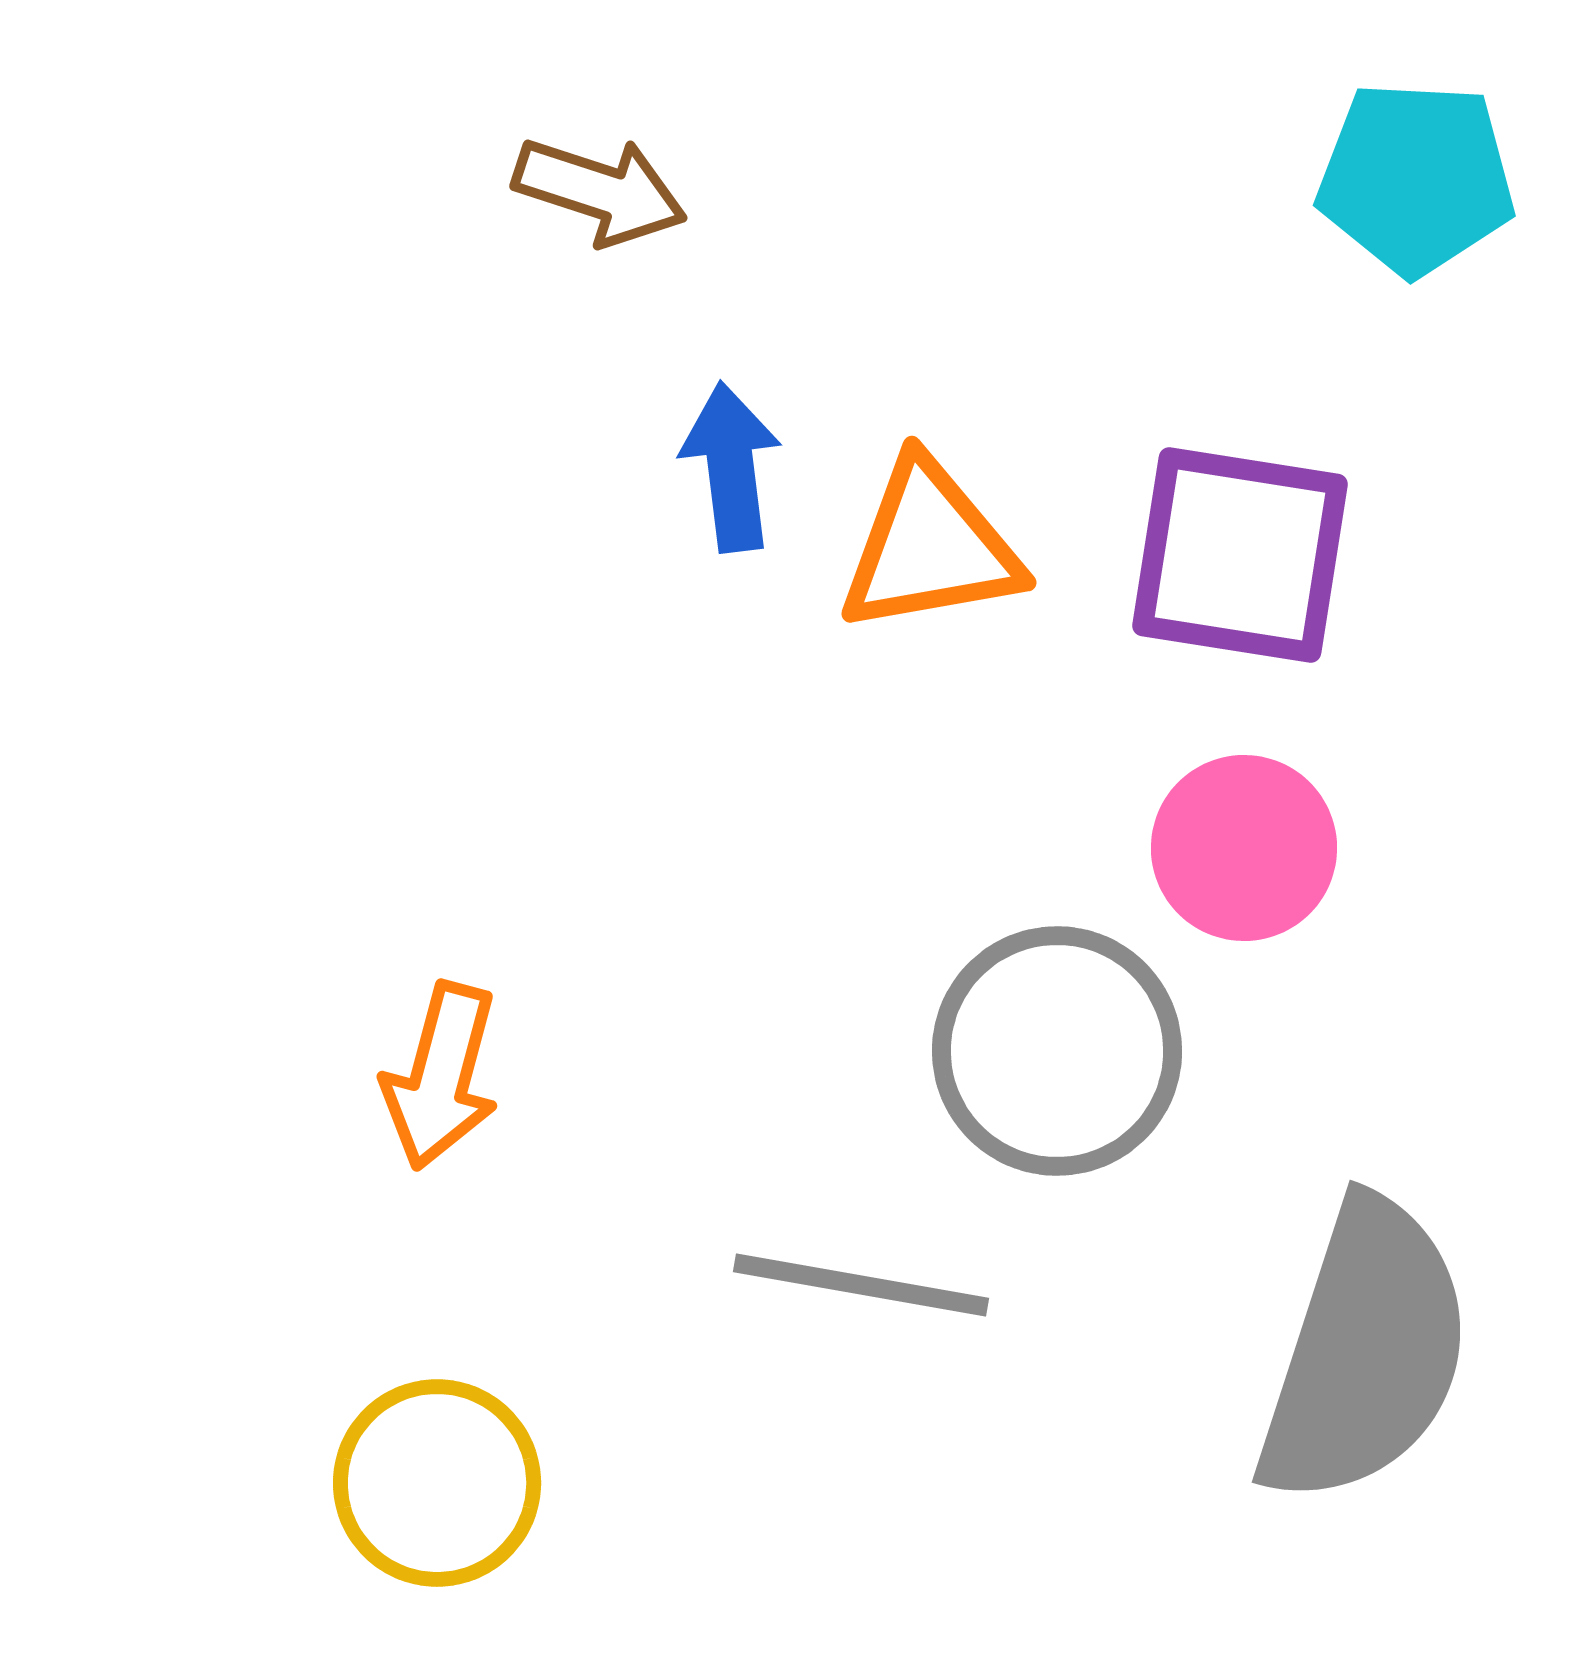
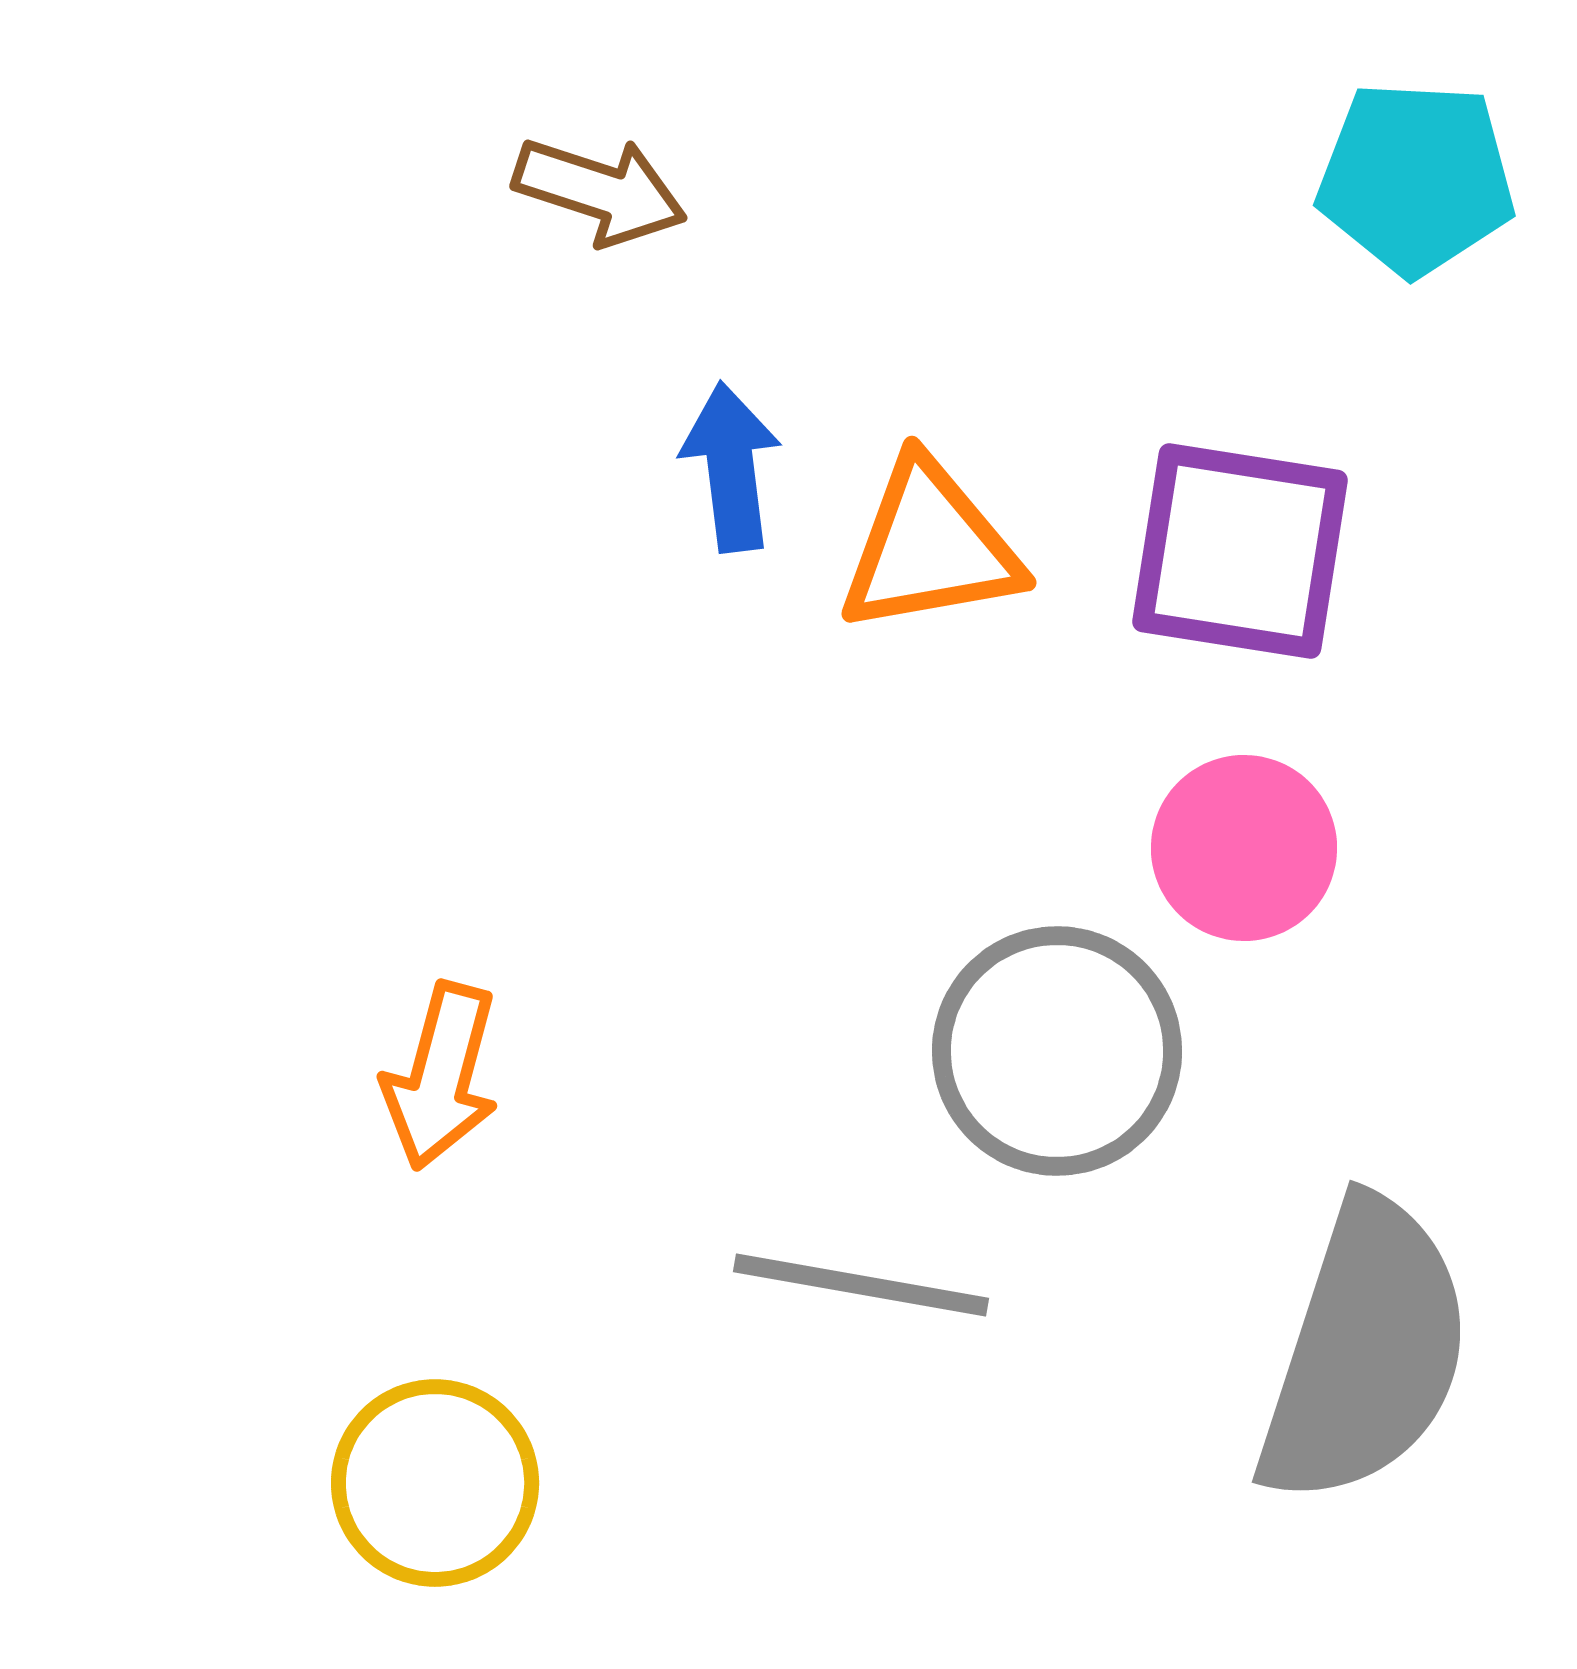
purple square: moved 4 px up
yellow circle: moved 2 px left
